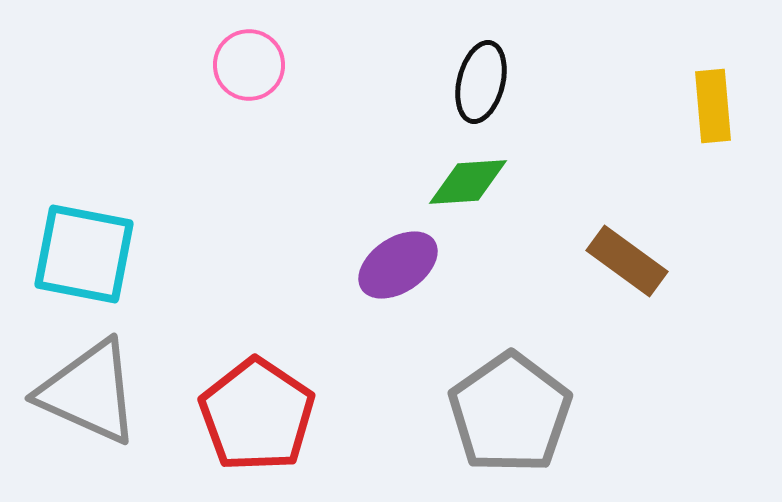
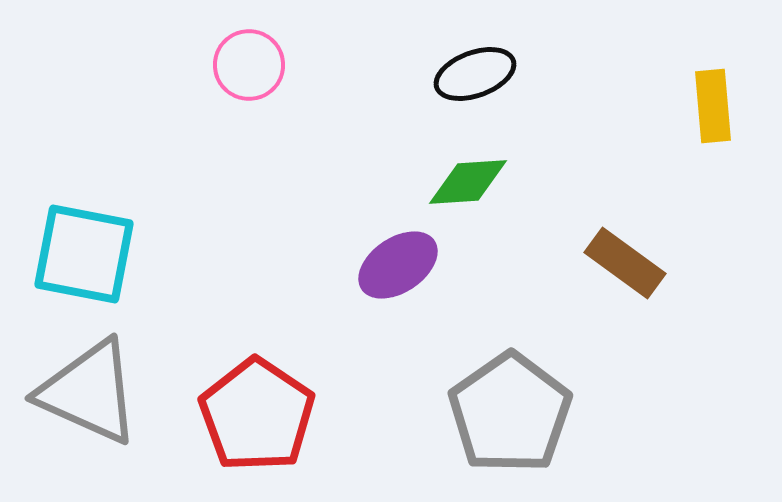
black ellipse: moved 6 px left, 8 px up; rotated 56 degrees clockwise
brown rectangle: moved 2 px left, 2 px down
